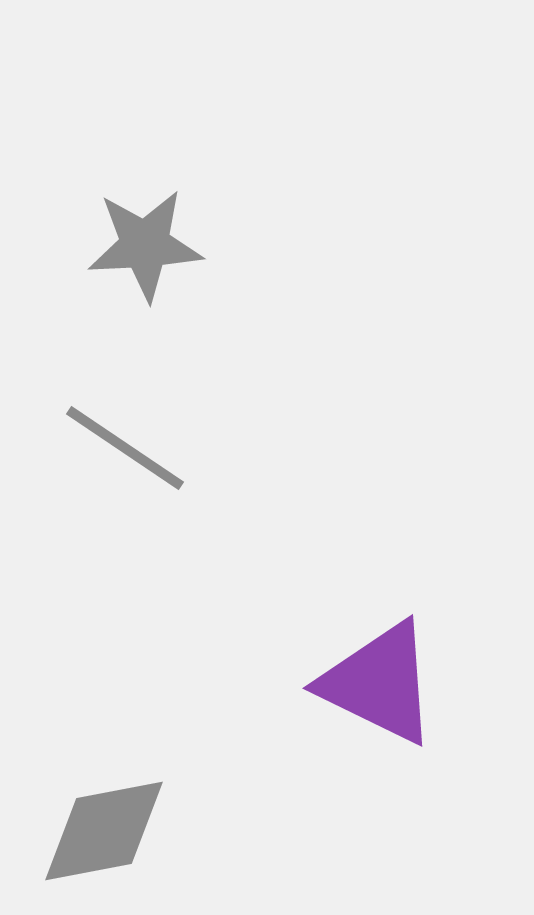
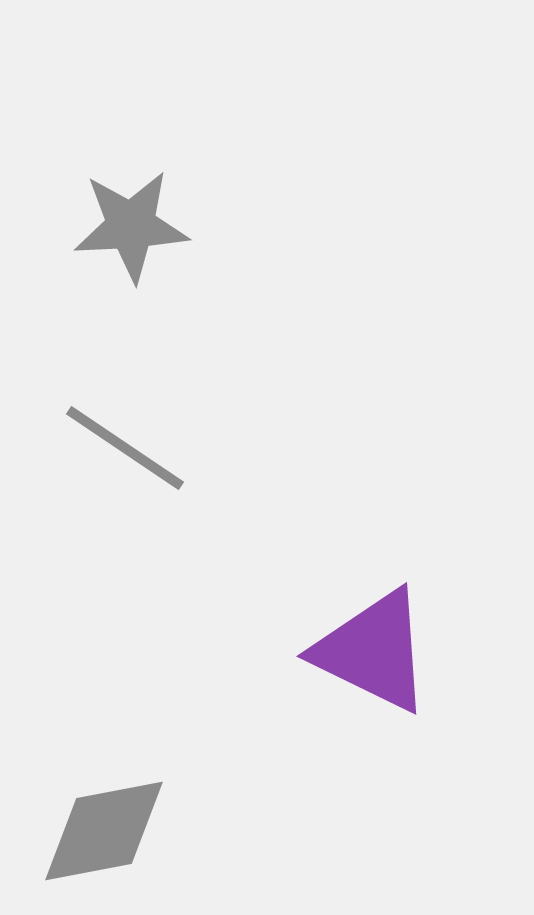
gray star: moved 14 px left, 19 px up
purple triangle: moved 6 px left, 32 px up
